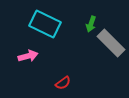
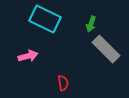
cyan rectangle: moved 5 px up
gray rectangle: moved 5 px left, 6 px down
red semicircle: rotated 63 degrees counterclockwise
